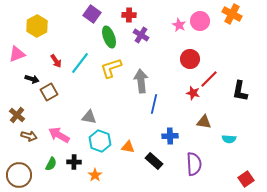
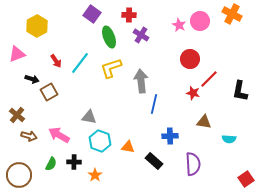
purple semicircle: moved 1 px left
